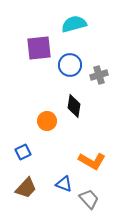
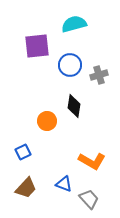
purple square: moved 2 px left, 2 px up
